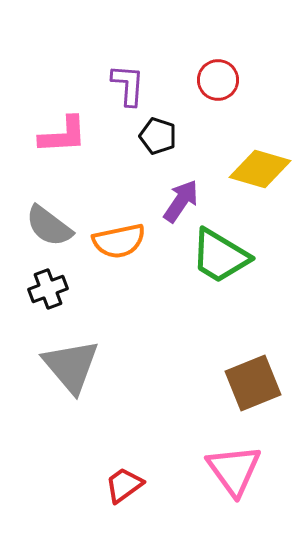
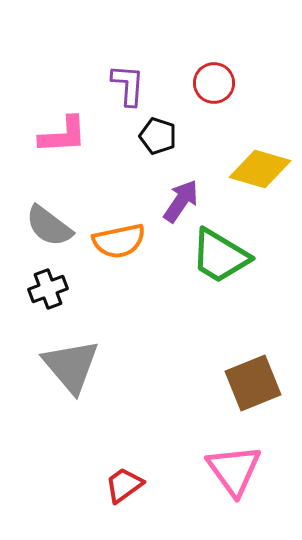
red circle: moved 4 px left, 3 px down
